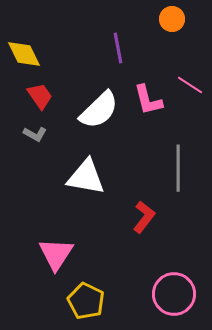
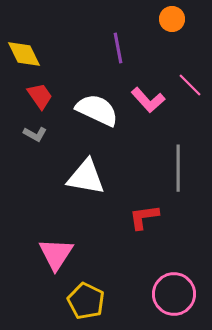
pink line: rotated 12 degrees clockwise
pink L-shape: rotated 28 degrees counterclockwise
white semicircle: moved 2 px left; rotated 111 degrees counterclockwise
red L-shape: rotated 136 degrees counterclockwise
